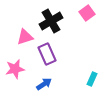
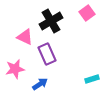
pink triangle: rotated 42 degrees clockwise
cyan rectangle: rotated 48 degrees clockwise
blue arrow: moved 4 px left
